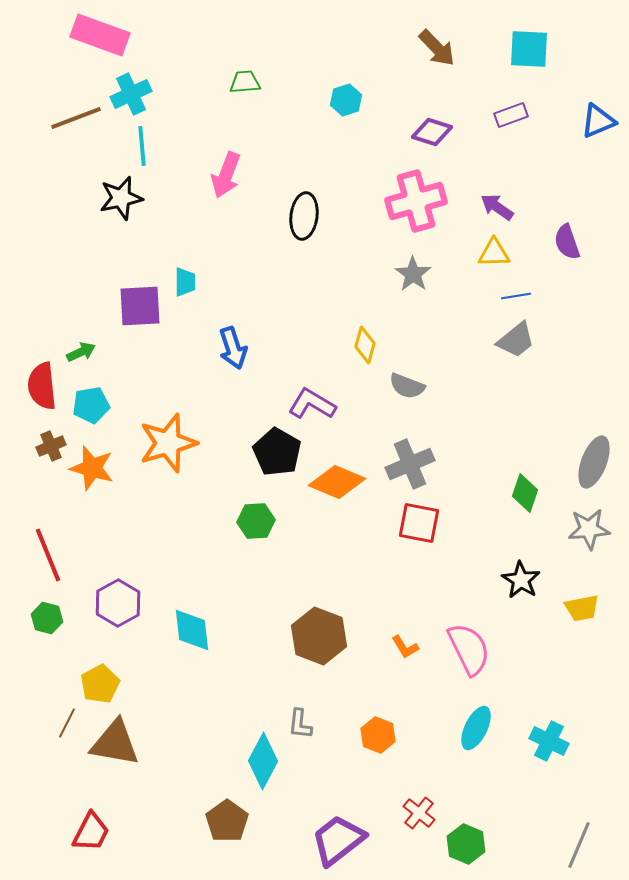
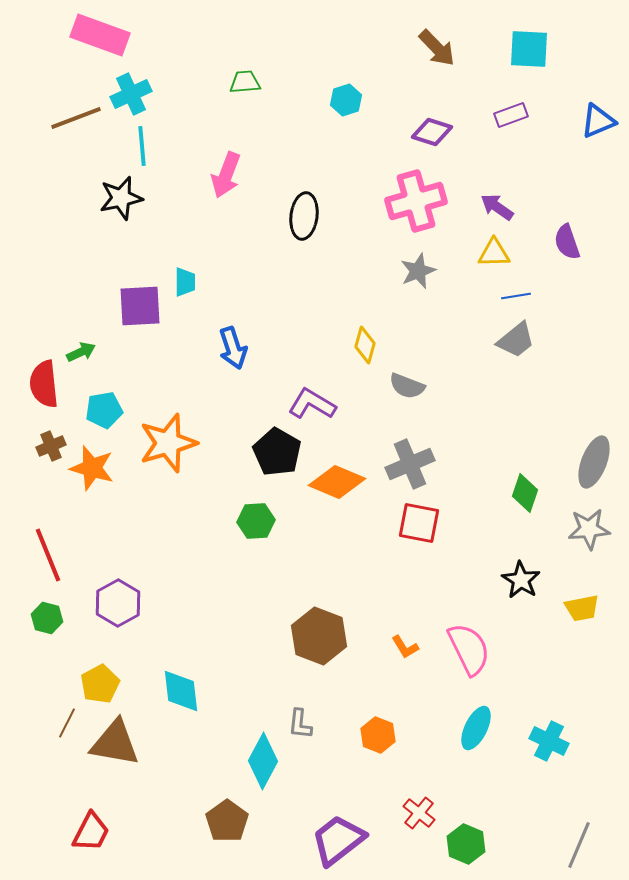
gray star at (413, 274): moved 5 px right, 3 px up; rotated 15 degrees clockwise
red semicircle at (42, 386): moved 2 px right, 2 px up
cyan pentagon at (91, 405): moved 13 px right, 5 px down
cyan diamond at (192, 630): moved 11 px left, 61 px down
